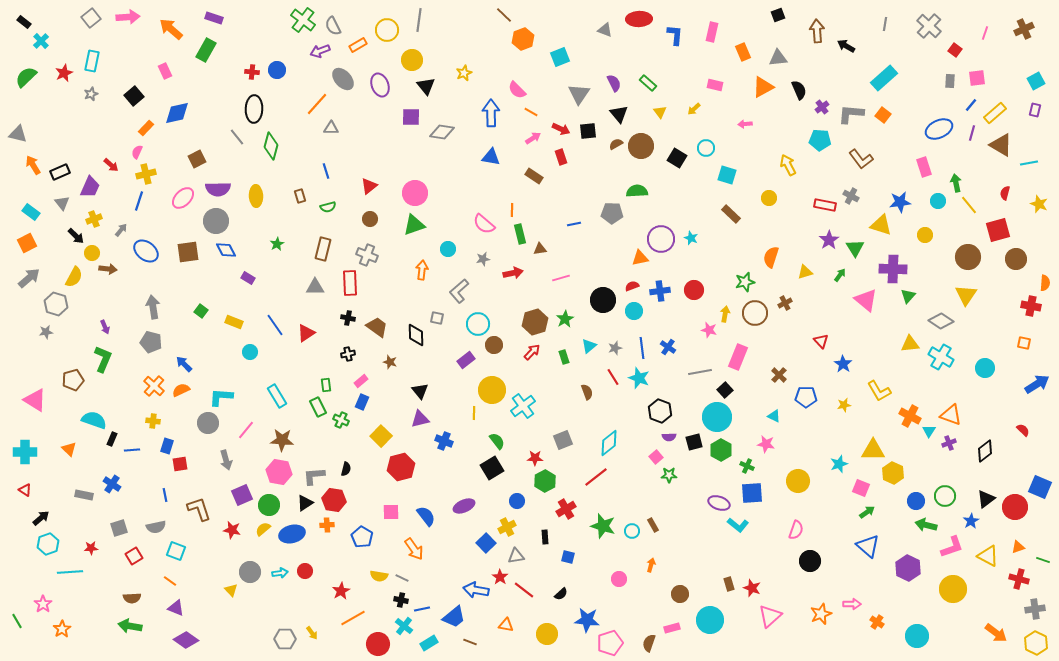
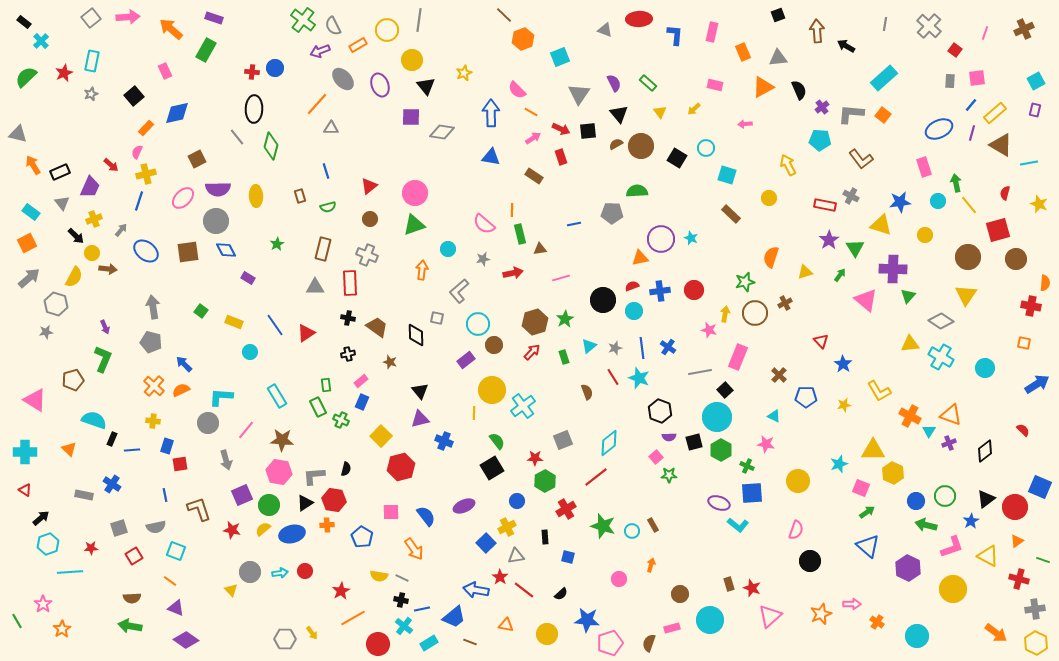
blue circle at (277, 70): moved 2 px left, 2 px up
orange triangle at (1018, 547): moved 1 px left, 6 px up; rotated 16 degrees counterclockwise
